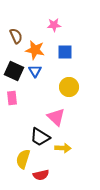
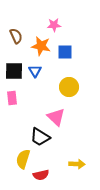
orange star: moved 6 px right, 4 px up
black square: rotated 24 degrees counterclockwise
yellow arrow: moved 14 px right, 16 px down
